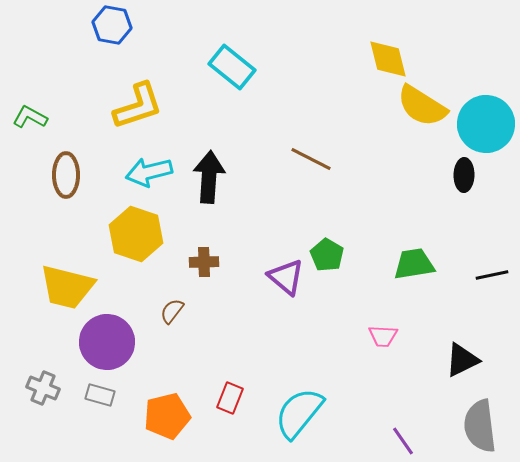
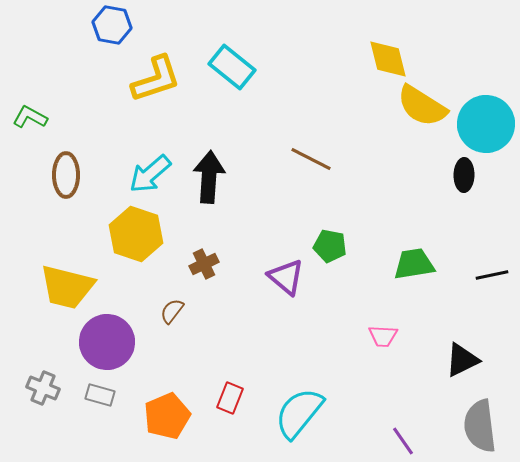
yellow L-shape: moved 18 px right, 27 px up
cyan arrow: moved 1 px right, 2 px down; rotated 27 degrees counterclockwise
green pentagon: moved 3 px right, 9 px up; rotated 20 degrees counterclockwise
brown cross: moved 2 px down; rotated 24 degrees counterclockwise
orange pentagon: rotated 9 degrees counterclockwise
